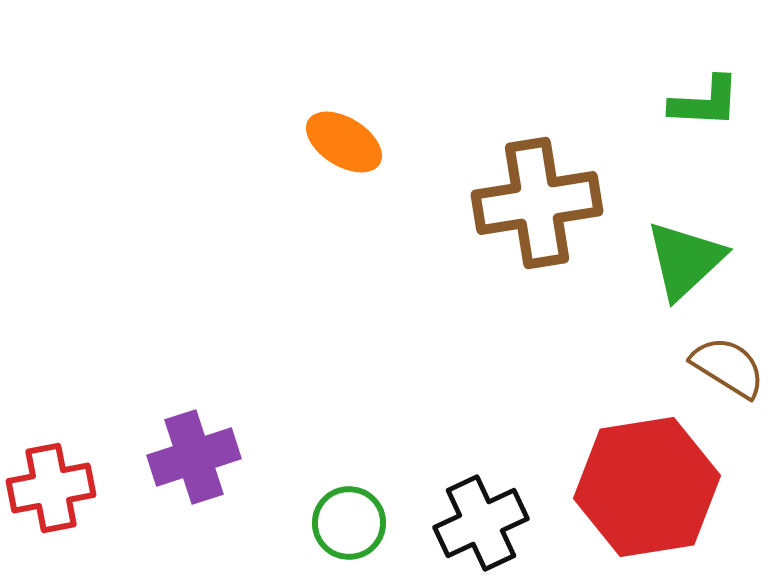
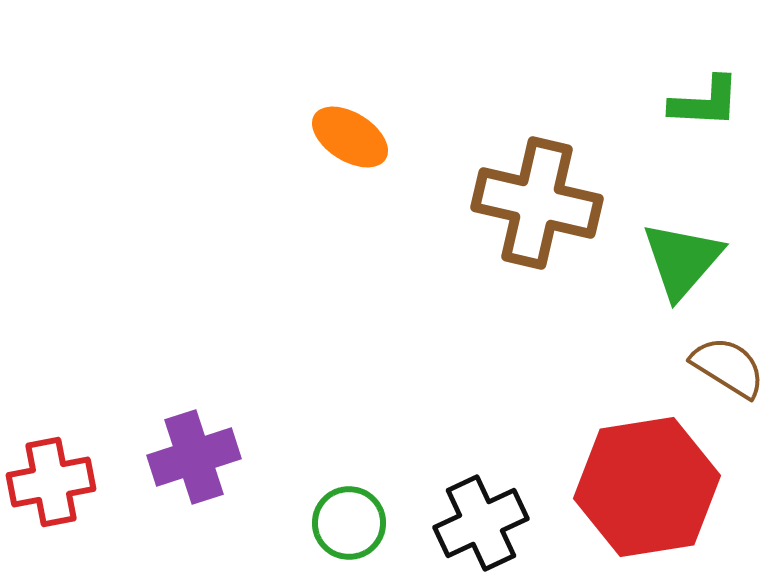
orange ellipse: moved 6 px right, 5 px up
brown cross: rotated 22 degrees clockwise
green triangle: moved 3 px left; rotated 6 degrees counterclockwise
red cross: moved 6 px up
